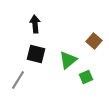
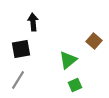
black arrow: moved 2 px left, 2 px up
black square: moved 15 px left, 5 px up; rotated 24 degrees counterclockwise
green square: moved 11 px left, 8 px down
